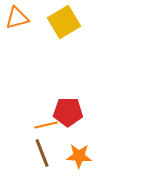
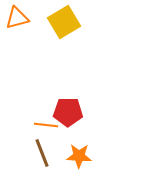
orange line: rotated 20 degrees clockwise
